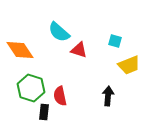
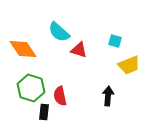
orange diamond: moved 3 px right, 1 px up
